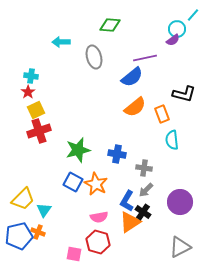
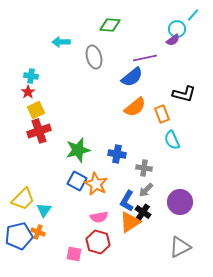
cyan semicircle: rotated 18 degrees counterclockwise
blue square: moved 4 px right, 1 px up
